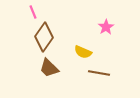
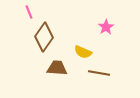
pink line: moved 4 px left
brown trapezoid: moved 8 px right; rotated 140 degrees clockwise
